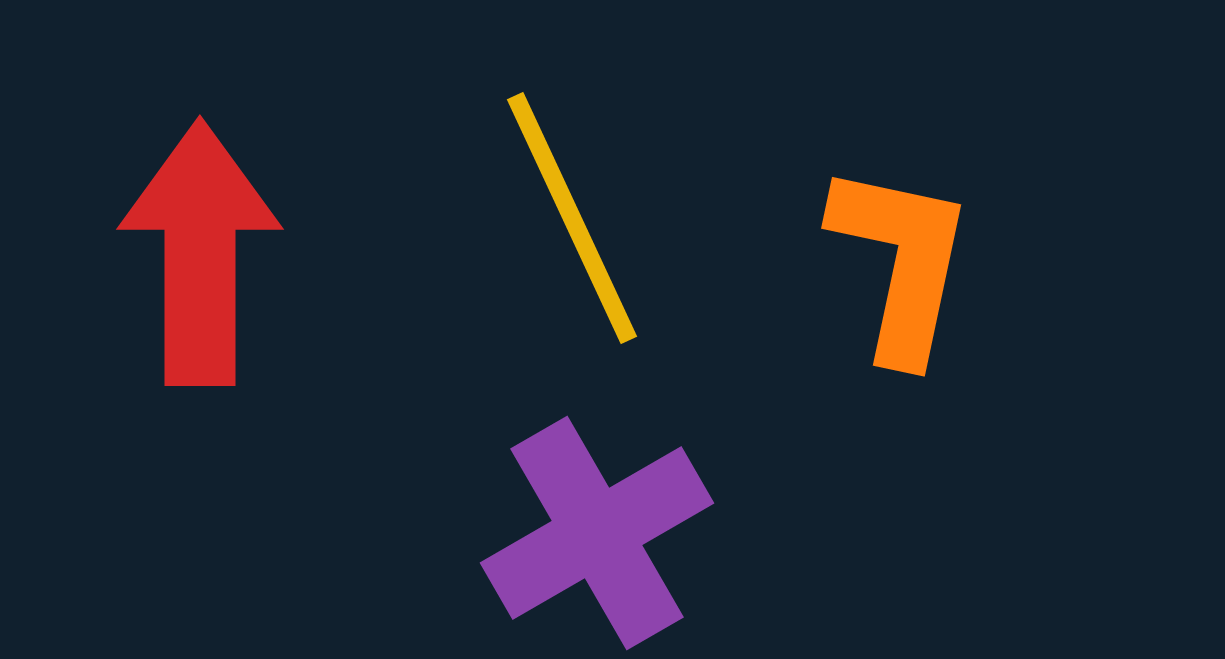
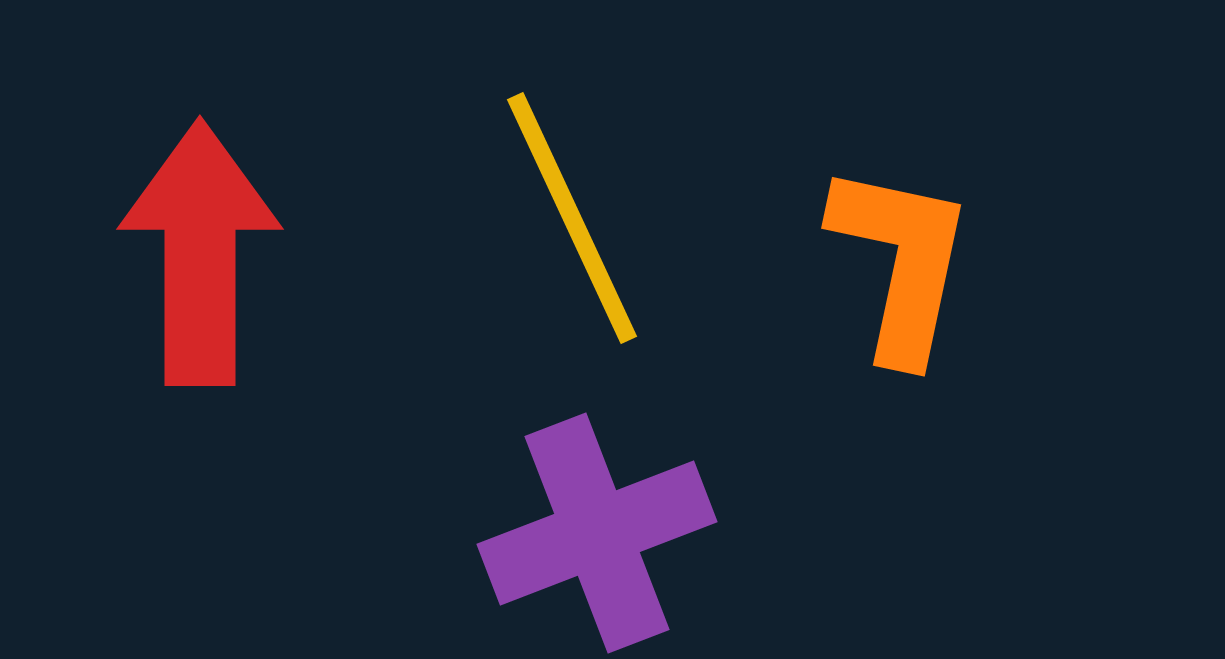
purple cross: rotated 9 degrees clockwise
